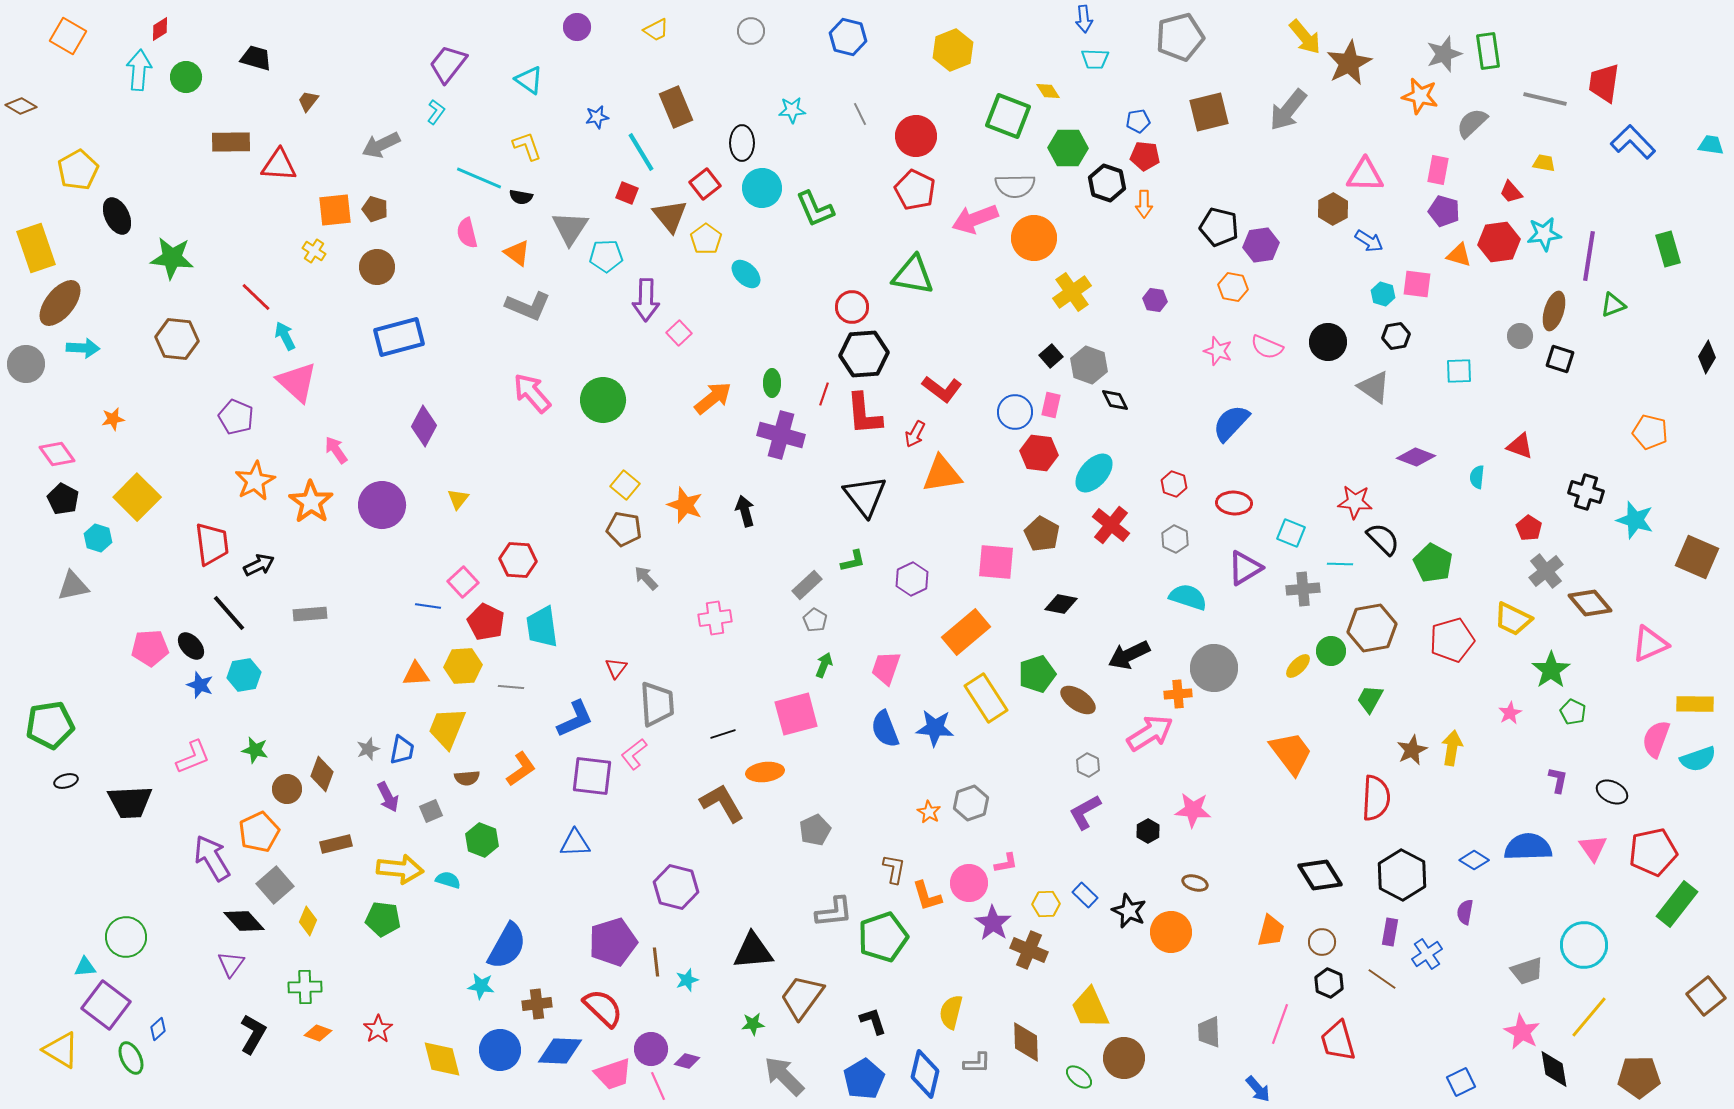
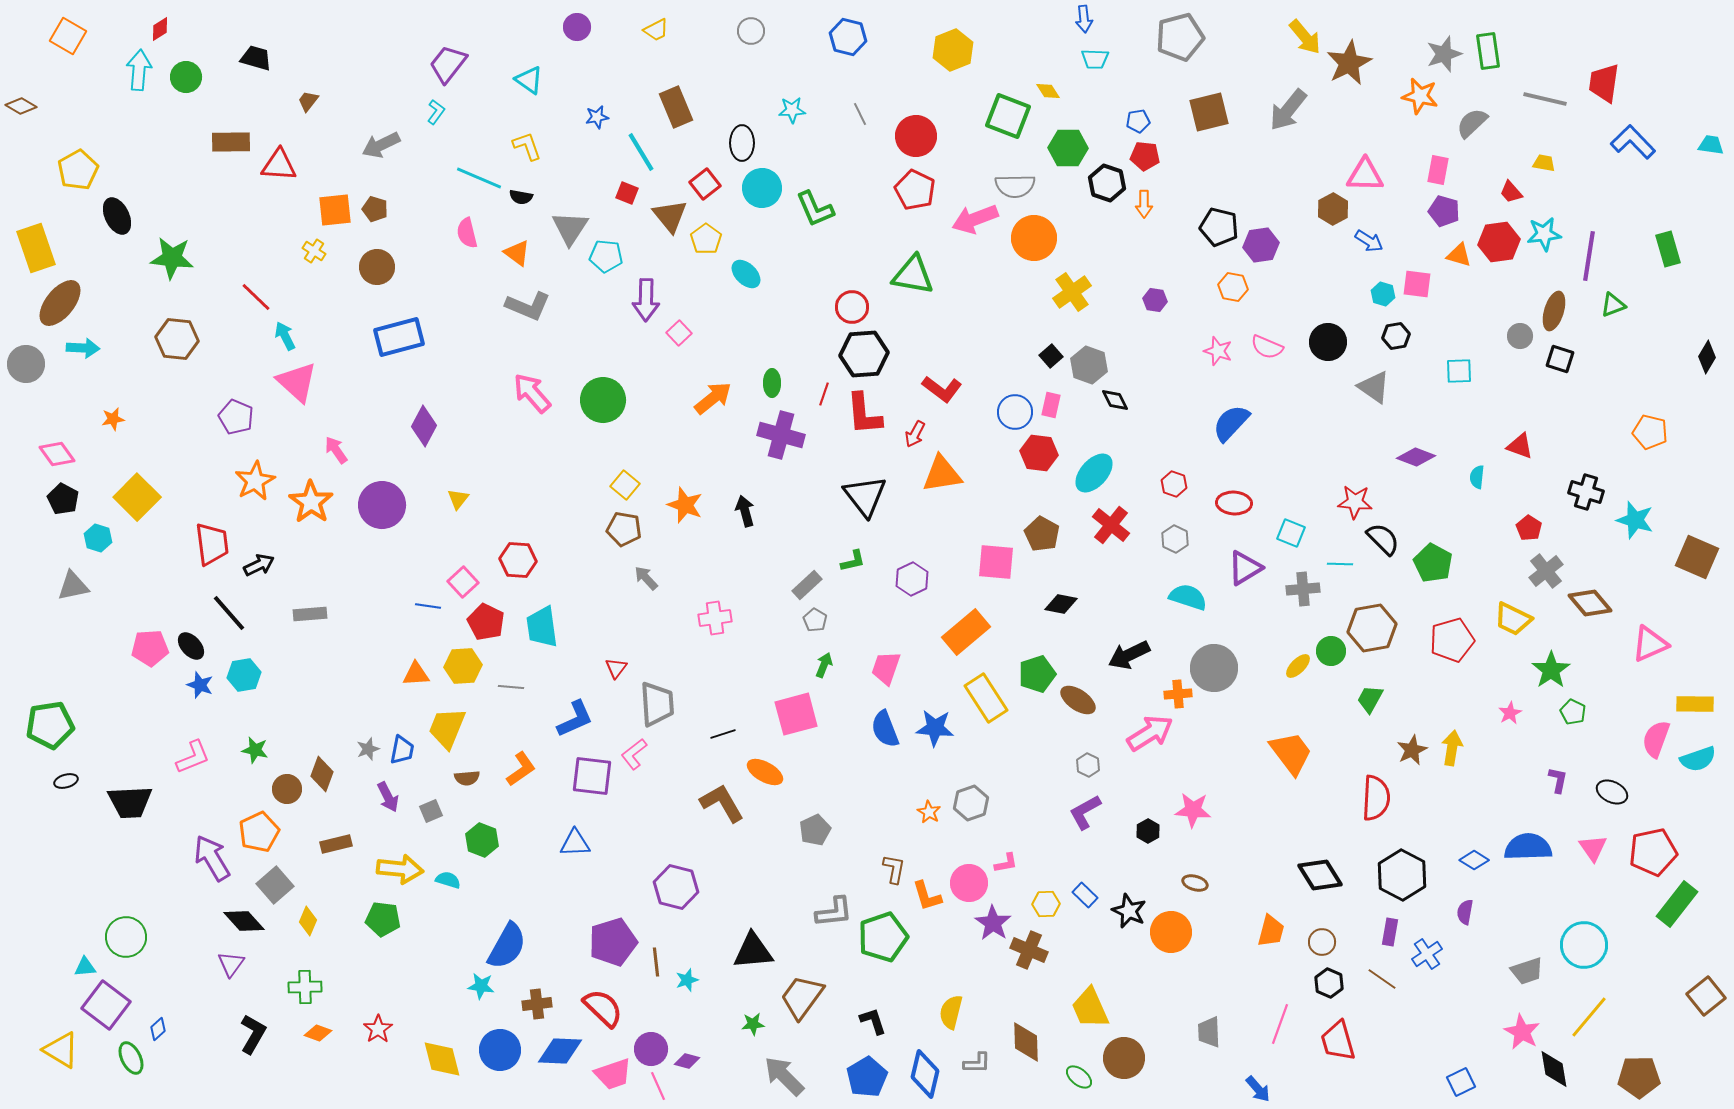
cyan pentagon at (606, 256): rotated 8 degrees clockwise
orange ellipse at (765, 772): rotated 36 degrees clockwise
blue pentagon at (864, 1079): moved 3 px right, 2 px up
